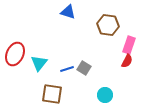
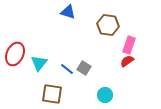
red semicircle: rotated 152 degrees counterclockwise
blue line: rotated 56 degrees clockwise
